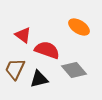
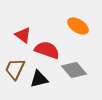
orange ellipse: moved 1 px left, 1 px up
